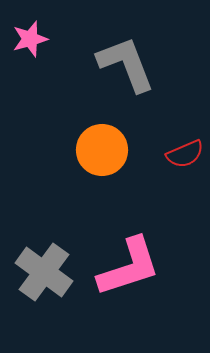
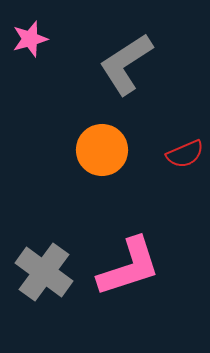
gray L-shape: rotated 102 degrees counterclockwise
